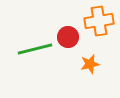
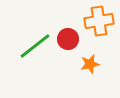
red circle: moved 2 px down
green line: moved 3 px up; rotated 24 degrees counterclockwise
